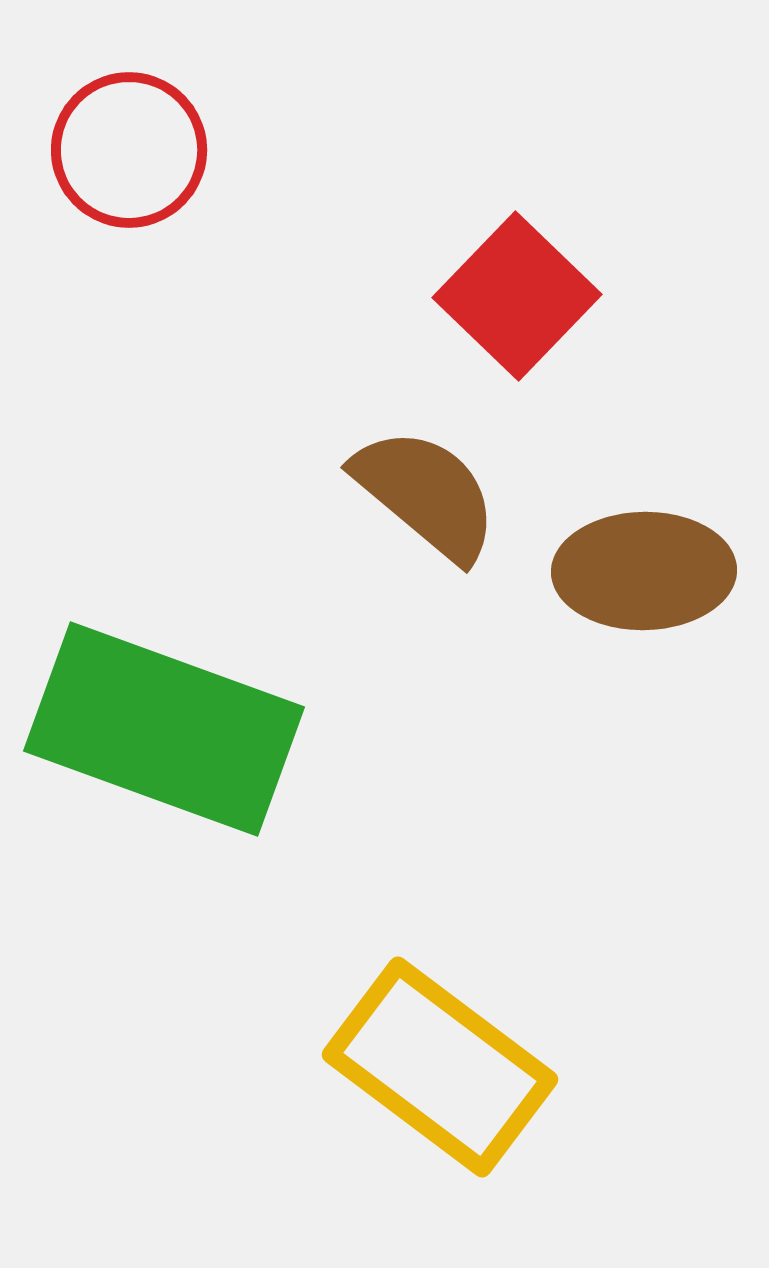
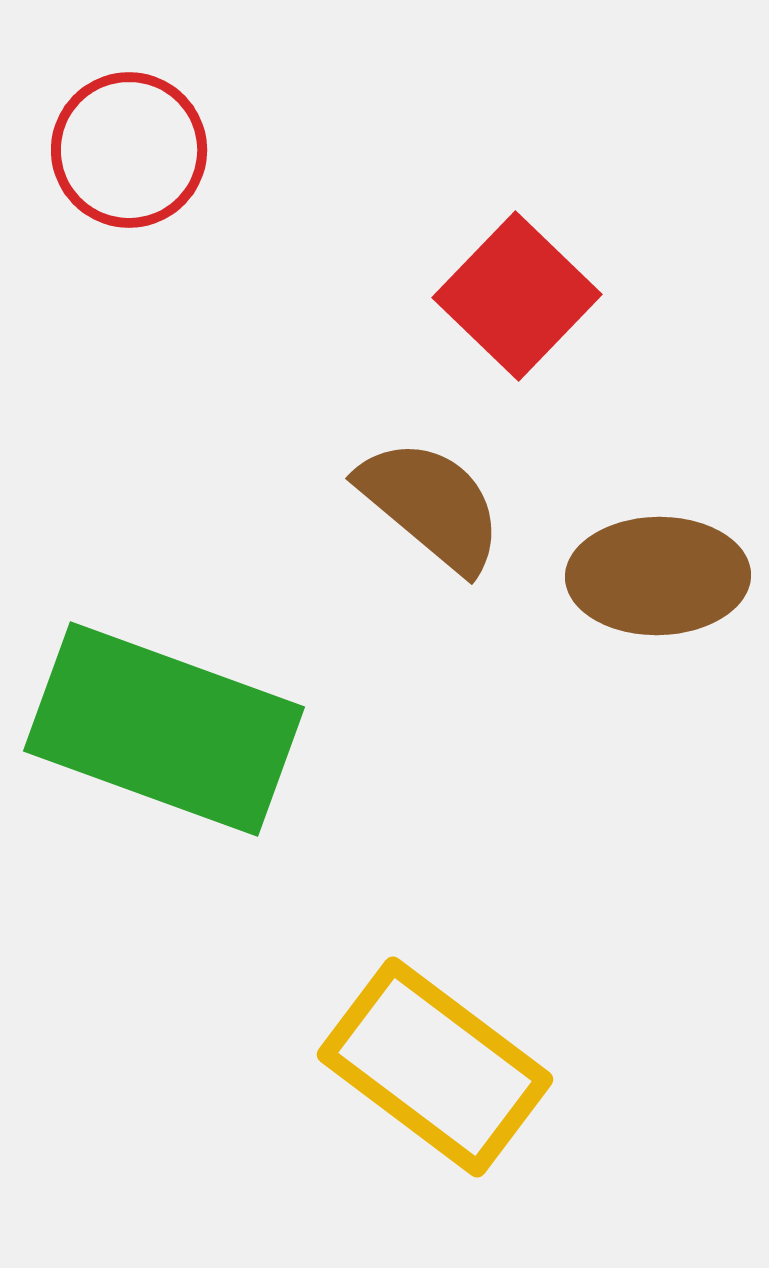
brown semicircle: moved 5 px right, 11 px down
brown ellipse: moved 14 px right, 5 px down
yellow rectangle: moved 5 px left
